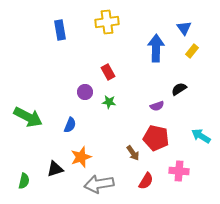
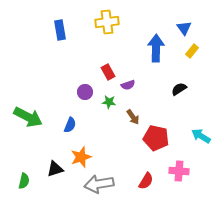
purple semicircle: moved 29 px left, 21 px up
brown arrow: moved 36 px up
